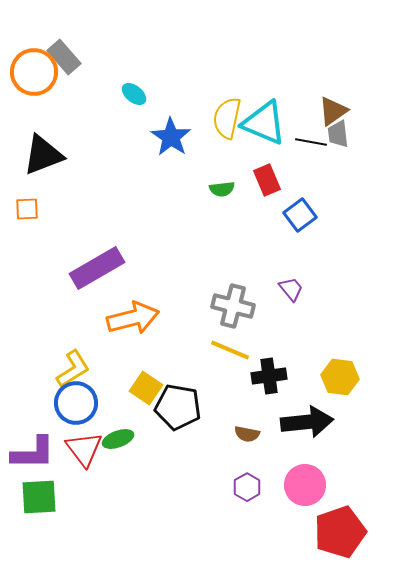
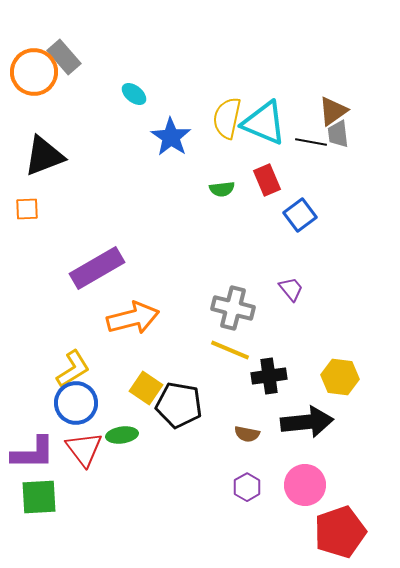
black triangle: moved 1 px right, 1 px down
gray cross: moved 2 px down
black pentagon: moved 1 px right, 2 px up
green ellipse: moved 4 px right, 4 px up; rotated 12 degrees clockwise
